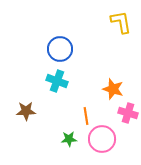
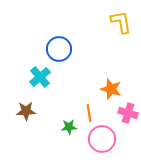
blue circle: moved 1 px left
cyan cross: moved 17 px left, 4 px up; rotated 30 degrees clockwise
orange star: moved 2 px left
orange line: moved 3 px right, 3 px up
green star: moved 12 px up
